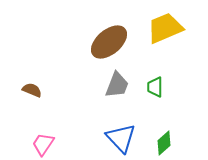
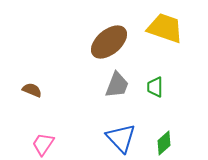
yellow trapezoid: rotated 42 degrees clockwise
